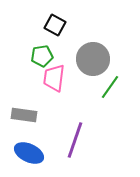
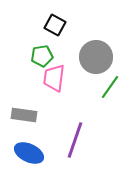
gray circle: moved 3 px right, 2 px up
